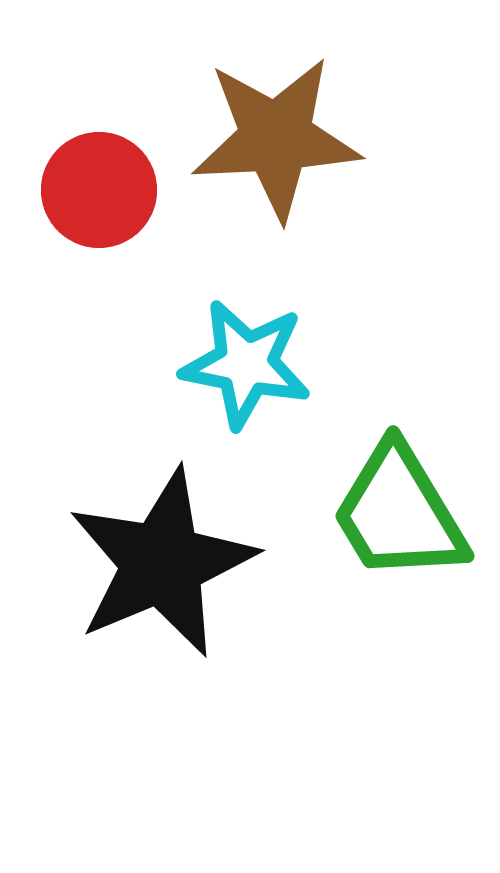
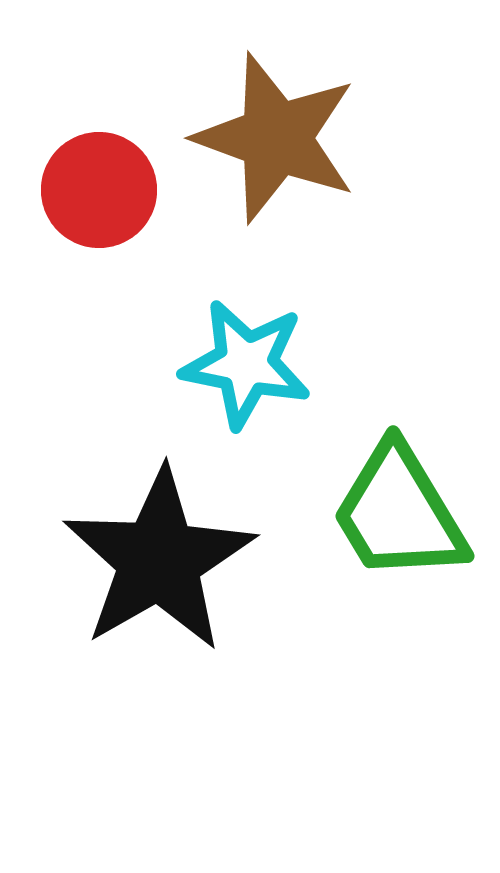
brown star: rotated 23 degrees clockwise
black star: moved 3 px left, 3 px up; rotated 7 degrees counterclockwise
